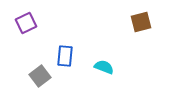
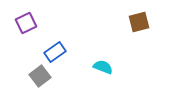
brown square: moved 2 px left
blue rectangle: moved 10 px left, 4 px up; rotated 50 degrees clockwise
cyan semicircle: moved 1 px left
